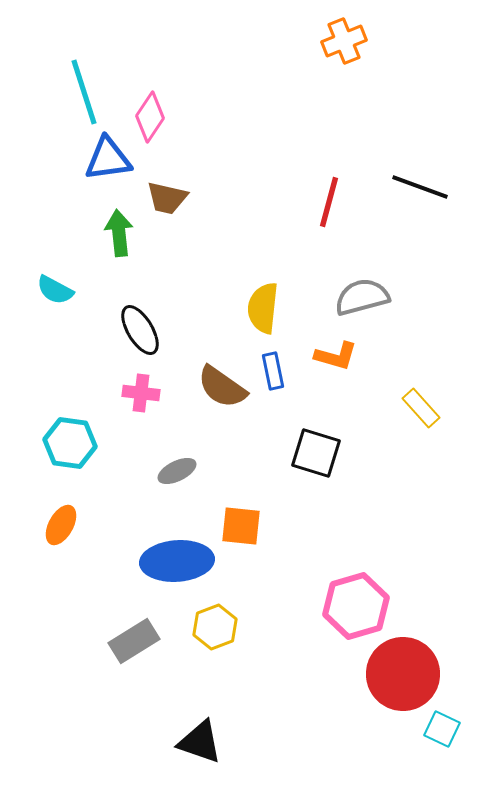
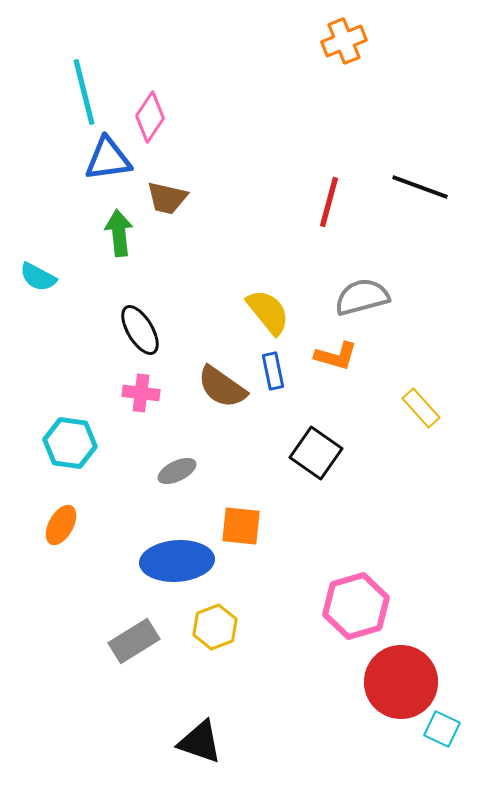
cyan line: rotated 4 degrees clockwise
cyan semicircle: moved 17 px left, 13 px up
yellow semicircle: moved 5 px right, 4 px down; rotated 135 degrees clockwise
black square: rotated 18 degrees clockwise
red circle: moved 2 px left, 8 px down
